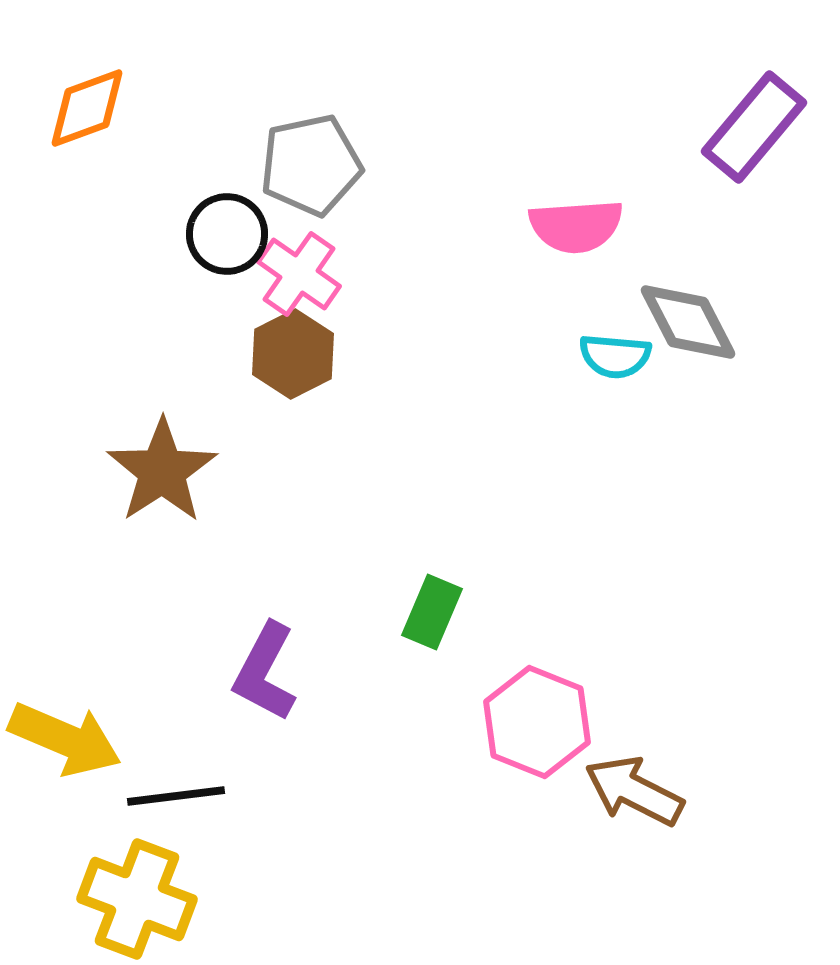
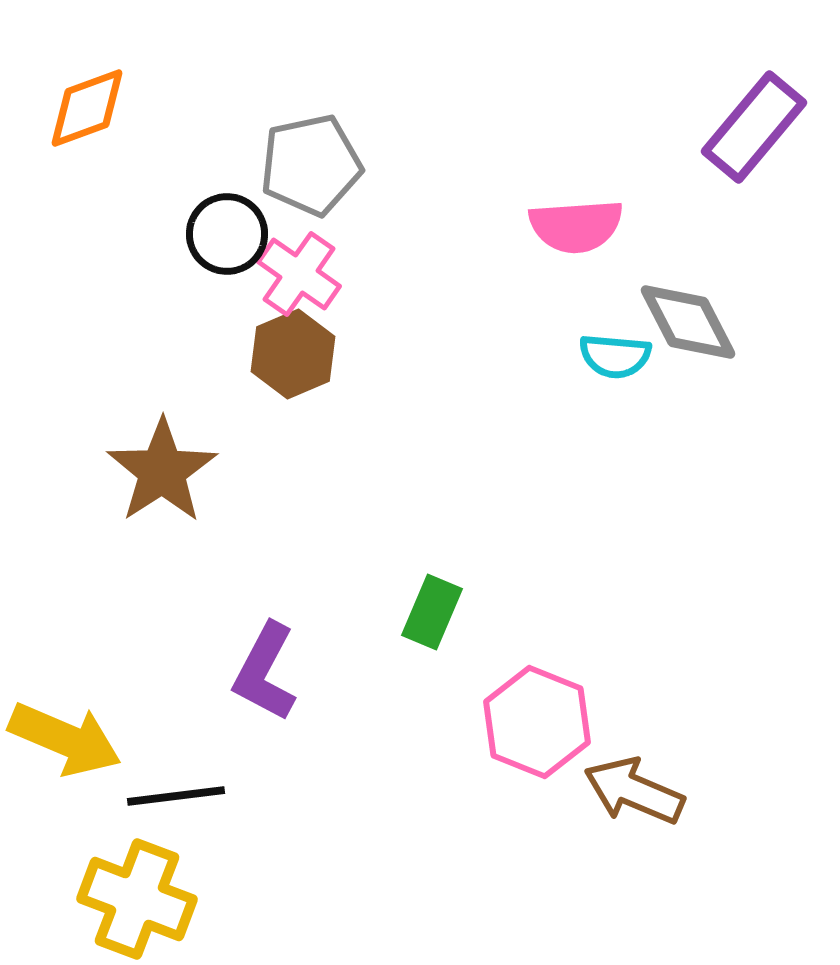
brown hexagon: rotated 4 degrees clockwise
brown arrow: rotated 4 degrees counterclockwise
